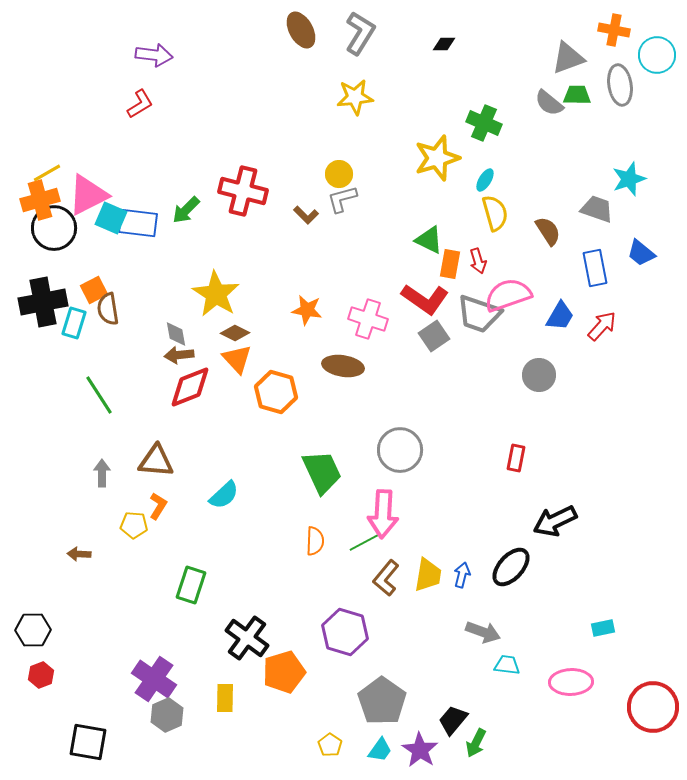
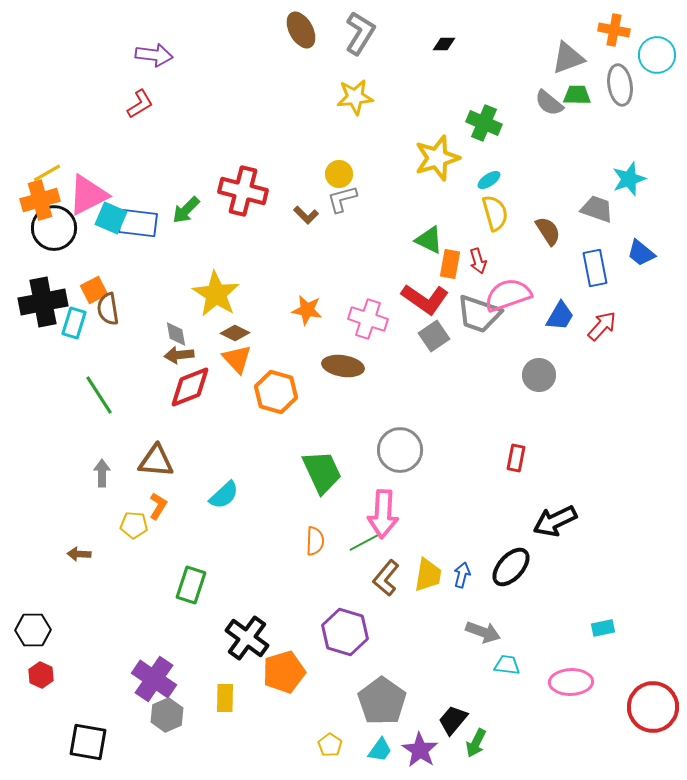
cyan ellipse at (485, 180): moved 4 px right; rotated 25 degrees clockwise
red hexagon at (41, 675): rotated 15 degrees counterclockwise
